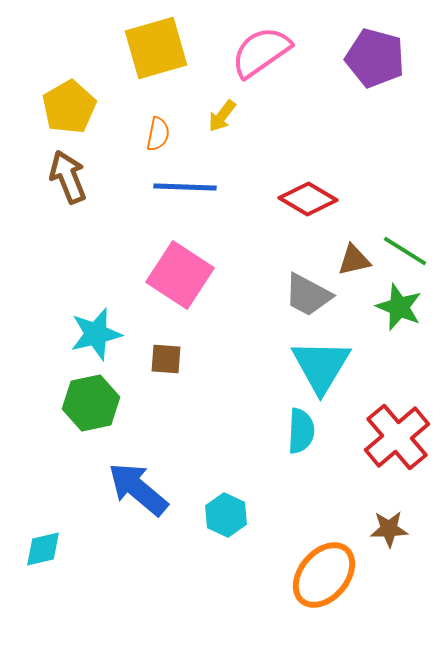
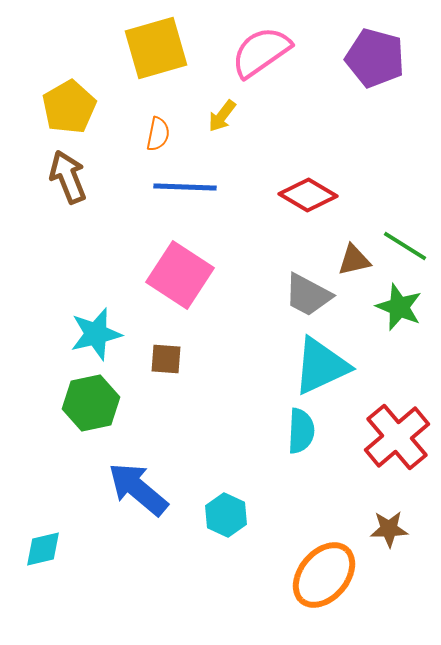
red diamond: moved 4 px up
green line: moved 5 px up
cyan triangle: rotated 34 degrees clockwise
